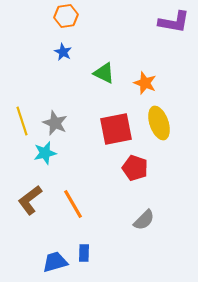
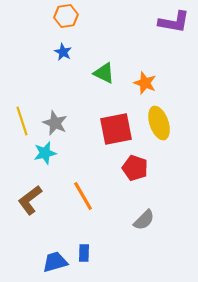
orange line: moved 10 px right, 8 px up
